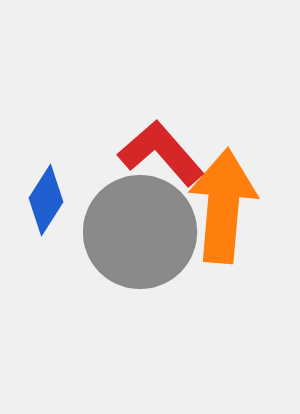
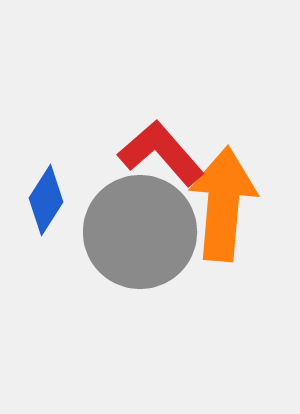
orange arrow: moved 2 px up
